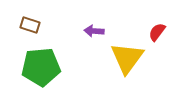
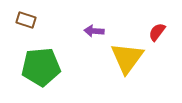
brown rectangle: moved 4 px left, 5 px up
